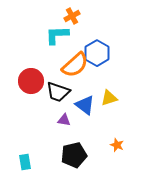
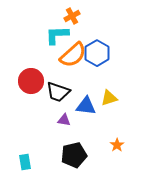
orange semicircle: moved 2 px left, 10 px up
blue triangle: moved 1 px right, 1 px down; rotated 30 degrees counterclockwise
orange star: rotated 16 degrees clockwise
